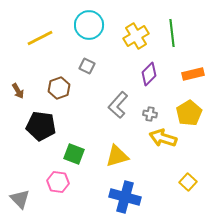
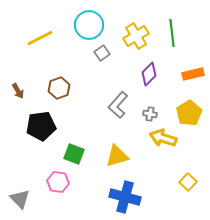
gray square: moved 15 px right, 13 px up; rotated 28 degrees clockwise
black pentagon: rotated 16 degrees counterclockwise
